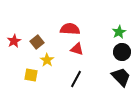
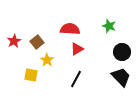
green star: moved 10 px left, 6 px up; rotated 24 degrees counterclockwise
red triangle: rotated 48 degrees counterclockwise
